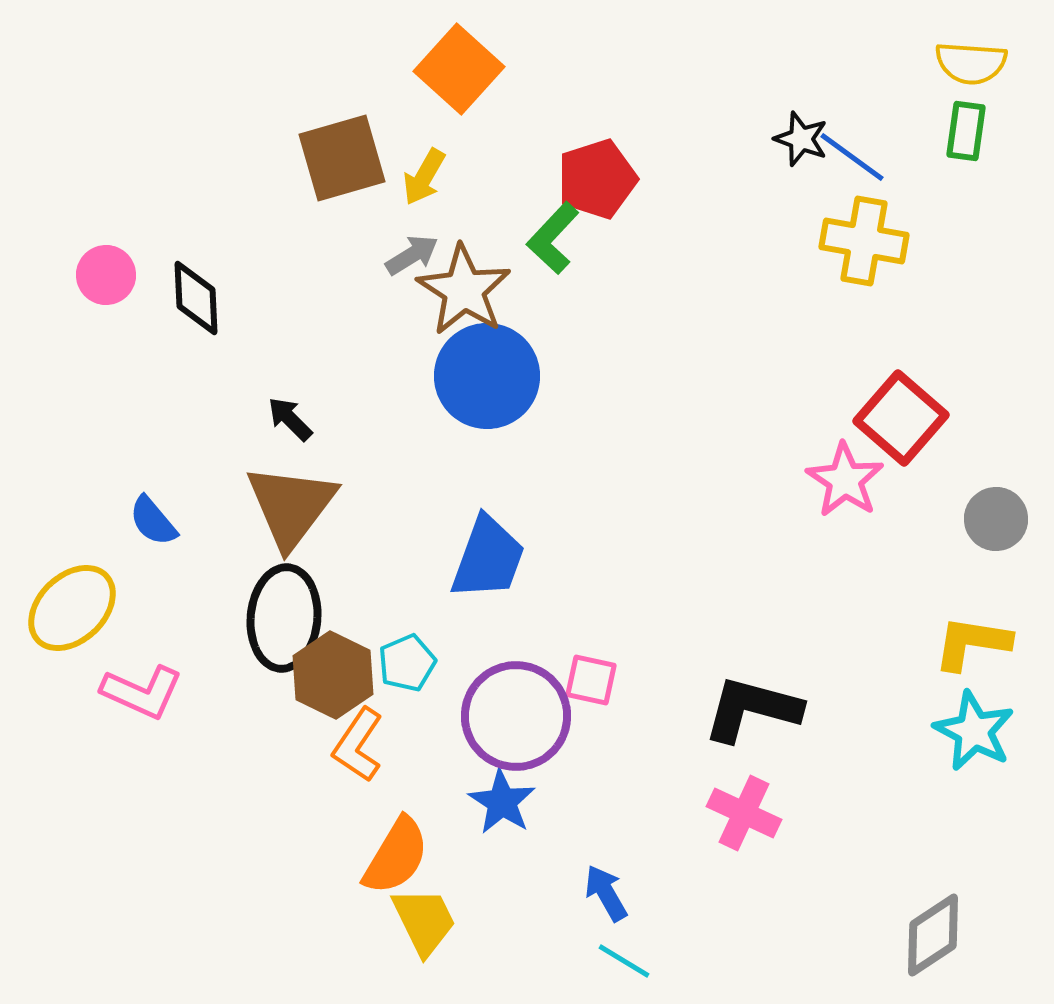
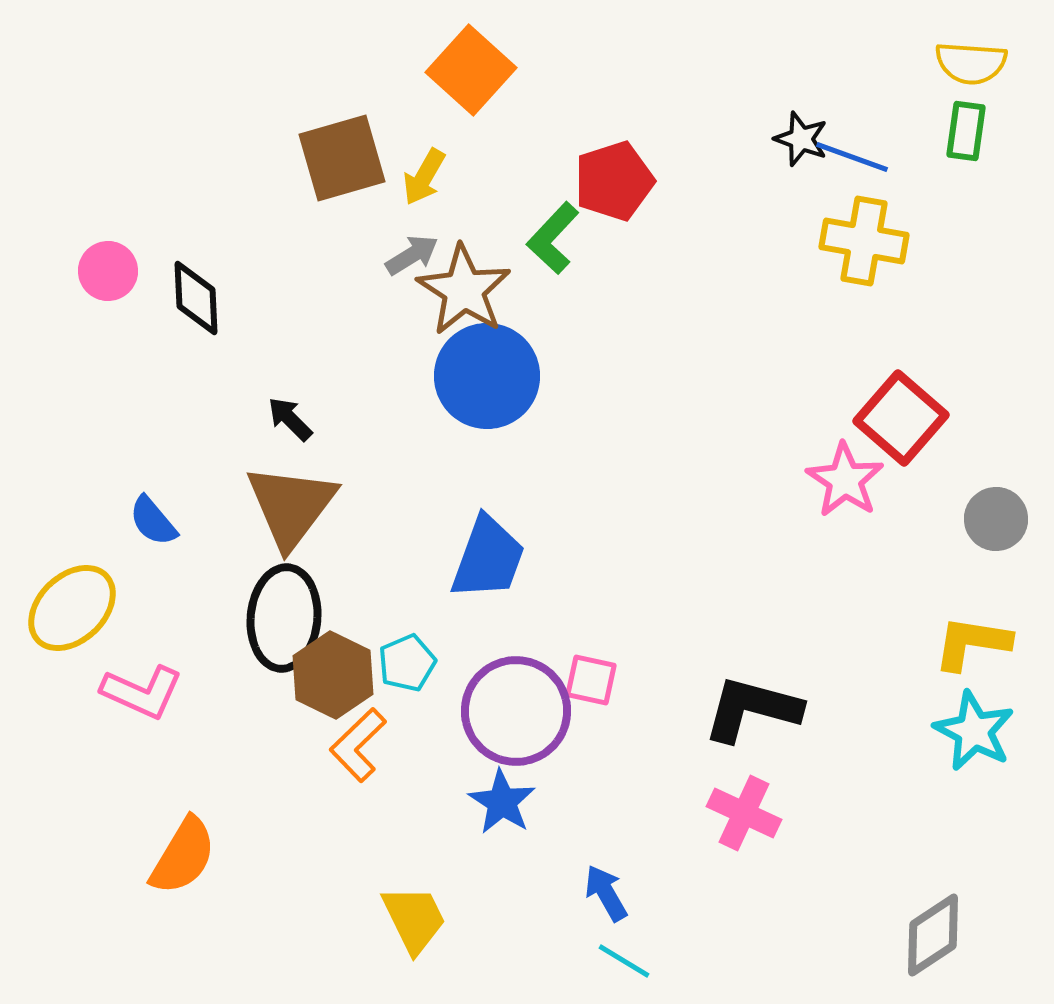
orange square: moved 12 px right, 1 px down
blue line: rotated 16 degrees counterclockwise
red pentagon: moved 17 px right, 2 px down
pink circle: moved 2 px right, 4 px up
purple circle: moved 5 px up
orange L-shape: rotated 12 degrees clockwise
orange semicircle: moved 213 px left
yellow trapezoid: moved 10 px left, 2 px up
